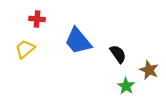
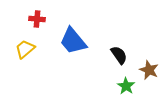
blue trapezoid: moved 5 px left
black semicircle: moved 1 px right, 1 px down
